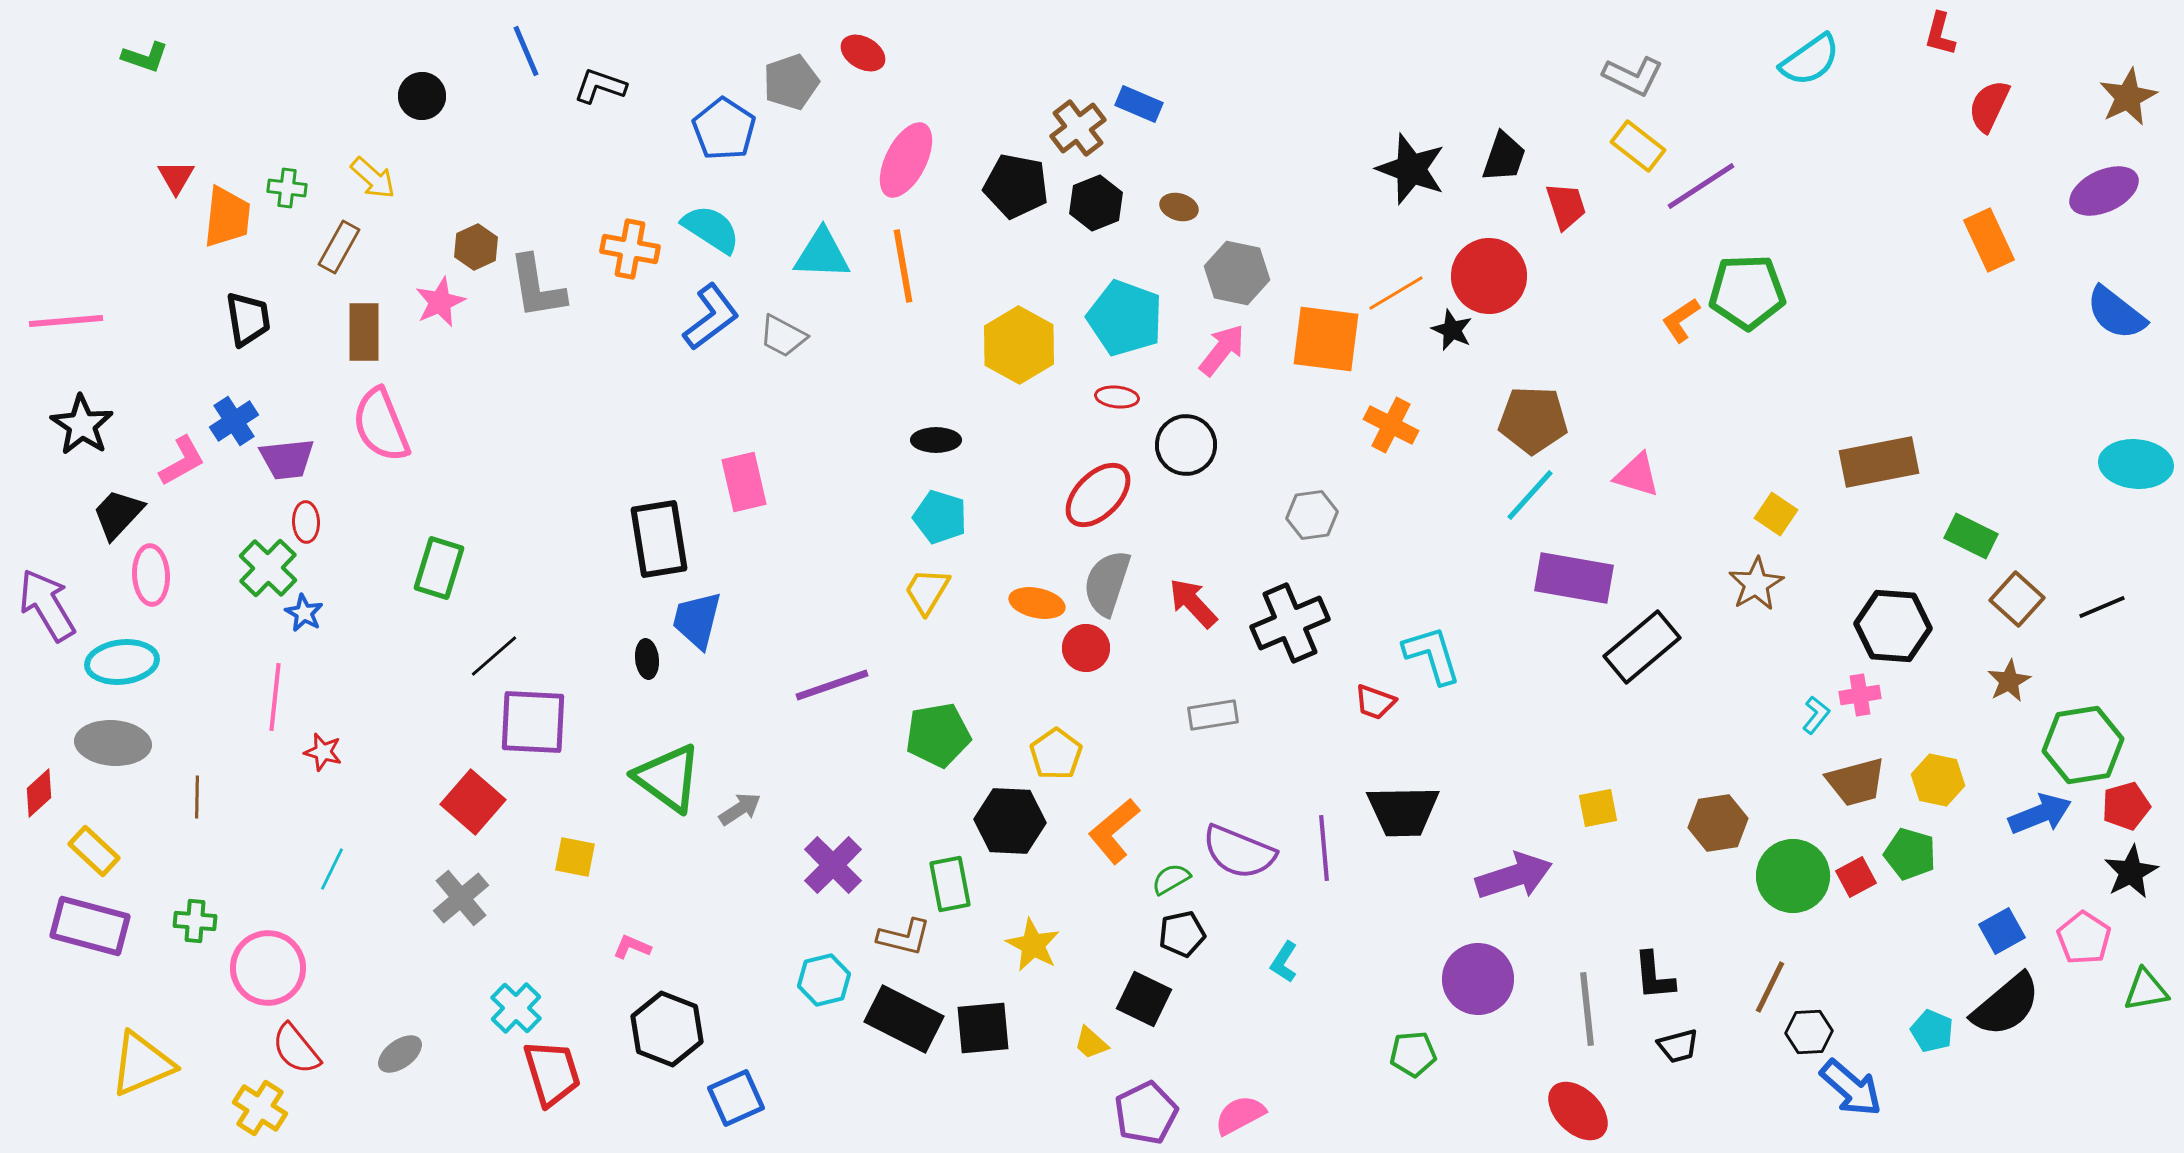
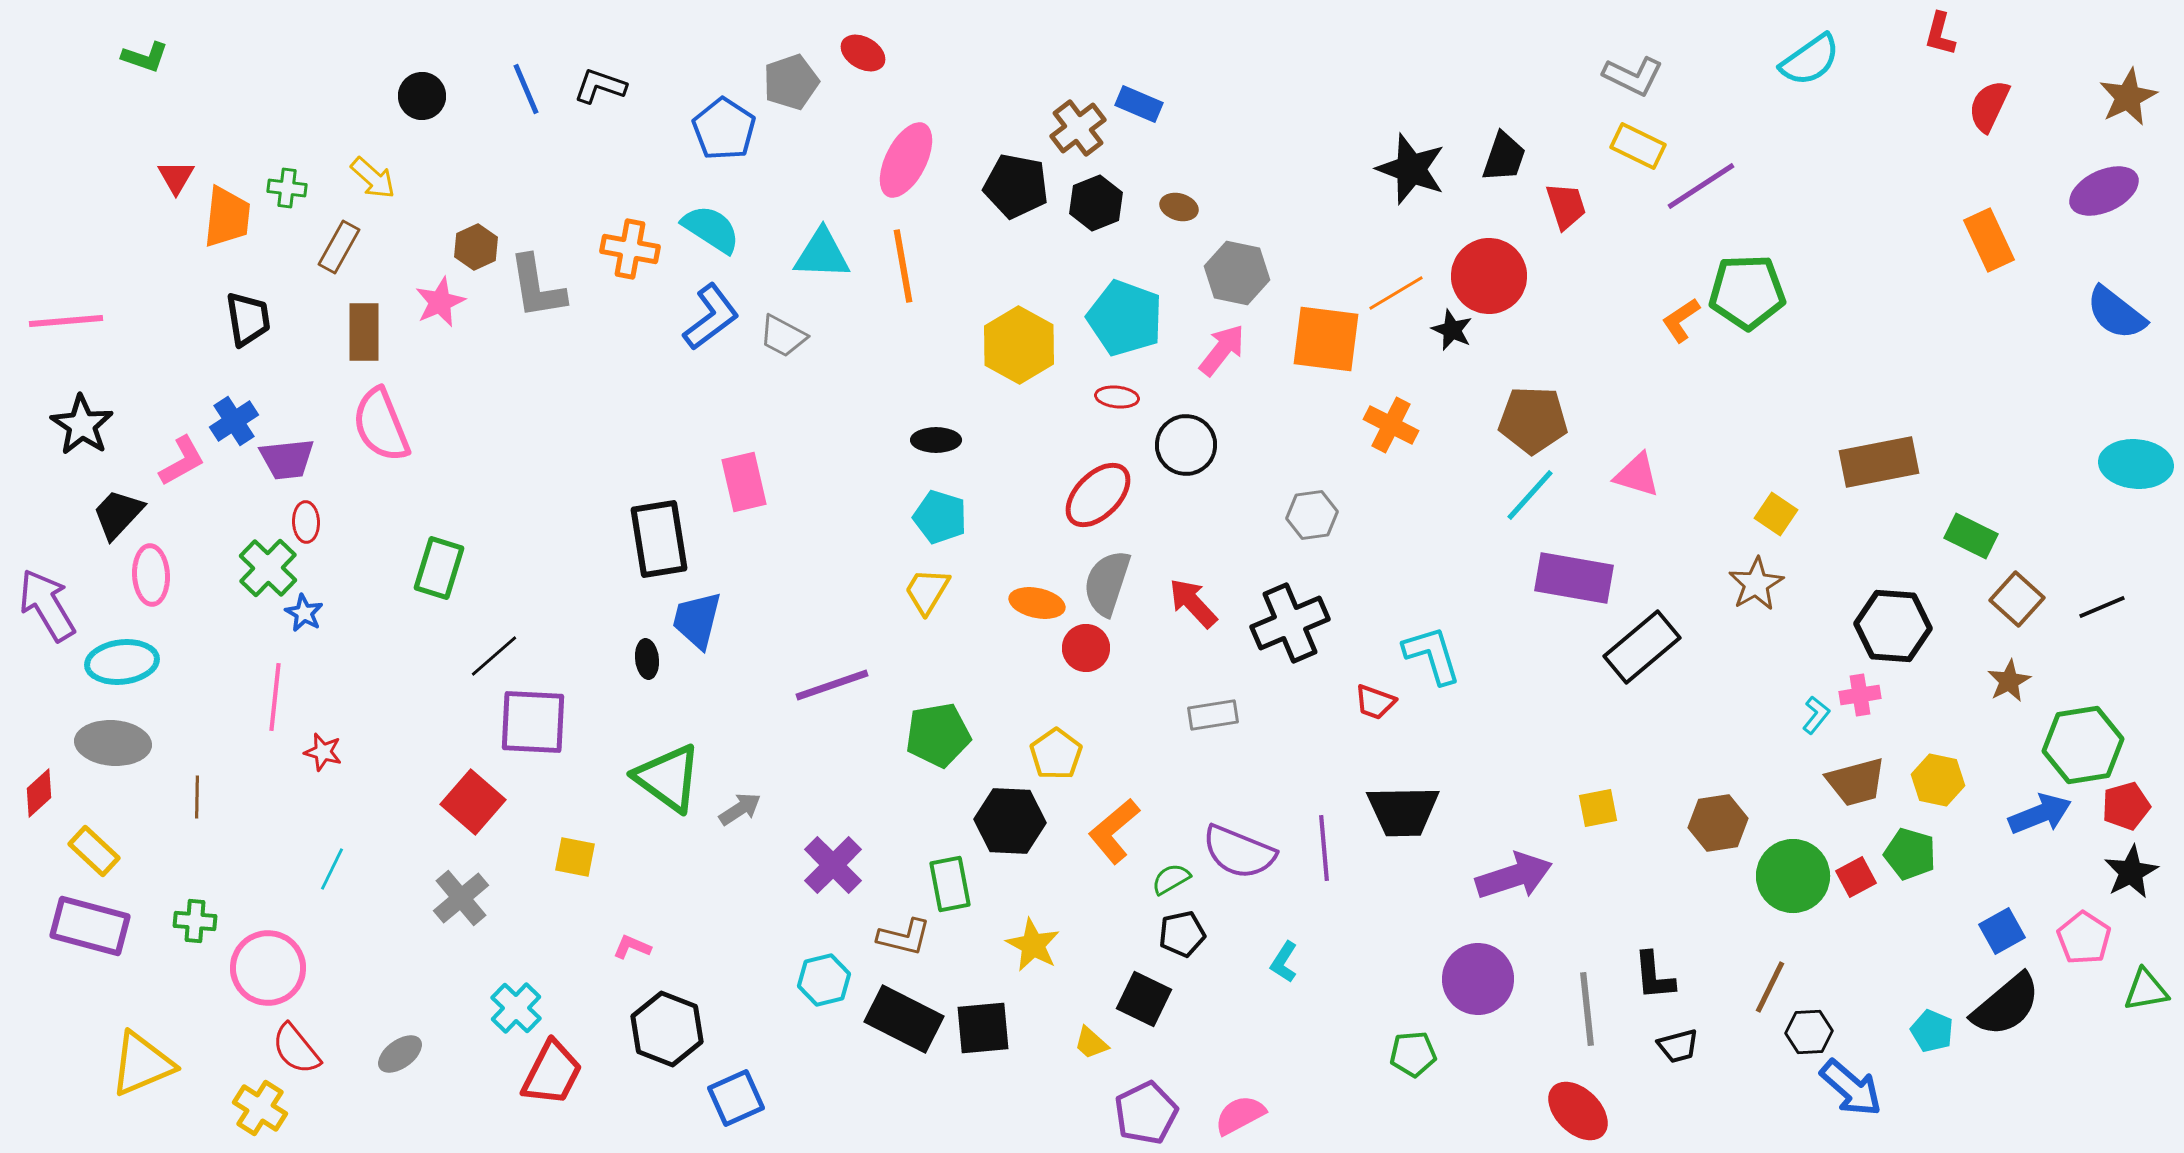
blue line at (526, 51): moved 38 px down
yellow rectangle at (1638, 146): rotated 12 degrees counterclockwise
red trapezoid at (552, 1073): rotated 44 degrees clockwise
